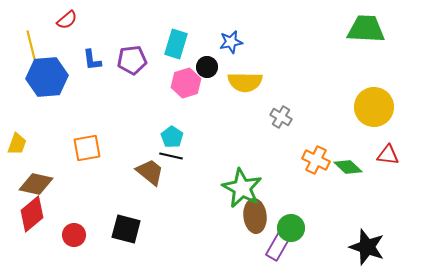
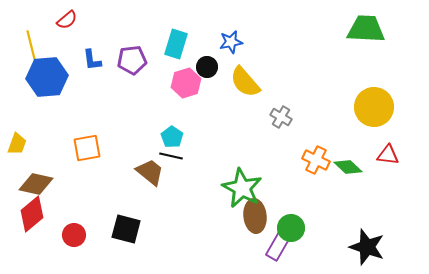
yellow semicircle: rotated 48 degrees clockwise
